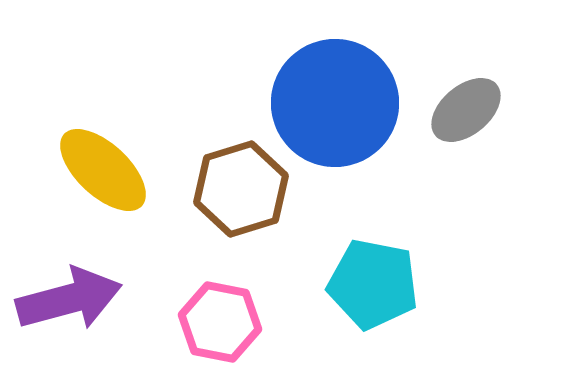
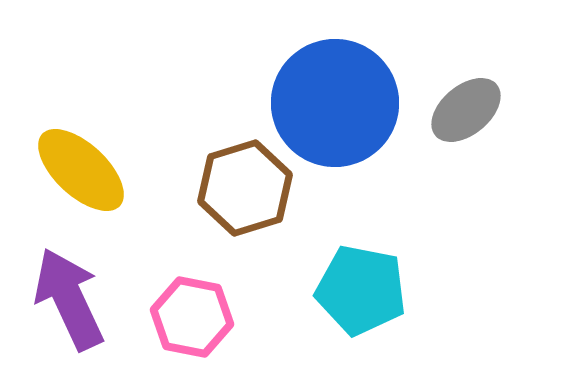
yellow ellipse: moved 22 px left
brown hexagon: moved 4 px right, 1 px up
cyan pentagon: moved 12 px left, 6 px down
purple arrow: rotated 100 degrees counterclockwise
pink hexagon: moved 28 px left, 5 px up
